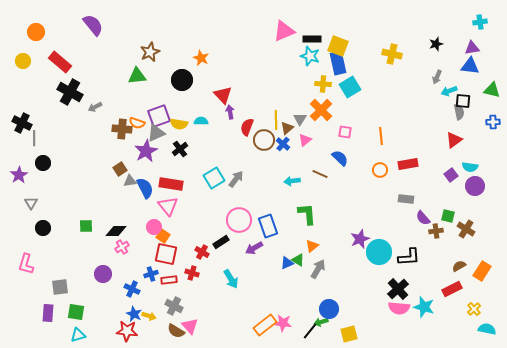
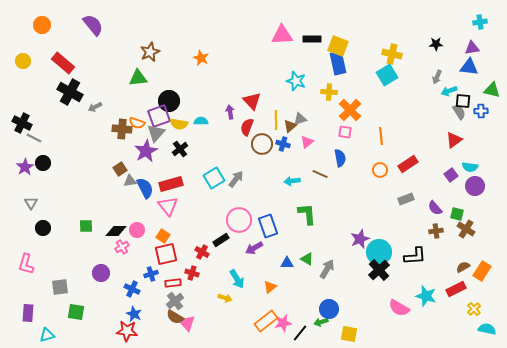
pink triangle at (284, 31): moved 2 px left, 4 px down; rotated 20 degrees clockwise
orange circle at (36, 32): moved 6 px right, 7 px up
black star at (436, 44): rotated 16 degrees clockwise
cyan star at (310, 56): moved 14 px left, 25 px down
red rectangle at (60, 62): moved 3 px right, 1 px down
blue triangle at (470, 66): moved 1 px left, 1 px down
green triangle at (137, 76): moved 1 px right, 2 px down
black circle at (182, 80): moved 13 px left, 21 px down
yellow cross at (323, 84): moved 6 px right, 8 px down
cyan square at (350, 87): moved 37 px right, 12 px up
red triangle at (223, 95): moved 29 px right, 6 px down
orange cross at (321, 110): moved 29 px right
gray semicircle at (459, 112): rotated 21 degrees counterclockwise
gray triangle at (300, 119): rotated 40 degrees clockwise
blue cross at (493, 122): moved 12 px left, 11 px up
brown triangle at (287, 128): moved 3 px right, 2 px up
gray triangle at (156, 133): rotated 24 degrees counterclockwise
gray line at (34, 138): rotated 63 degrees counterclockwise
brown circle at (264, 140): moved 2 px left, 4 px down
pink triangle at (305, 140): moved 2 px right, 2 px down
blue cross at (283, 144): rotated 24 degrees counterclockwise
blue semicircle at (340, 158): rotated 36 degrees clockwise
red rectangle at (408, 164): rotated 24 degrees counterclockwise
purple star at (19, 175): moved 6 px right, 8 px up
red rectangle at (171, 184): rotated 25 degrees counterclockwise
gray rectangle at (406, 199): rotated 28 degrees counterclockwise
green square at (448, 216): moved 9 px right, 2 px up
purple semicircle at (423, 218): moved 12 px right, 10 px up
pink circle at (154, 227): moved 17 px left, 3 px down
black rectangle at (221, 242): moved 2 px up
orange triangle at (312, 246): moved 42 px left, 41 px down
red square at (166, 254): rotated 25 degrees counterclockwise
black L-shape at (409, 257): moved 6 px right, 1 px up
green triangle at (298, 260): moved 9 px right, 1 px up
blue triangle at (287, 263): rotated 24 degrees clockwise
brown semicircle at (459, 266): moved 4 px right, 1 px down
gray arrow at (318, 269): moved 9 px right
purple circle at (103, 274): moved 2 px left, 1 px up
cyan arrow at (231, 279): moved 6 px right
red rectangle at (169, 280): moved 4 px right, 3 px down
black cross at (398, 289): moved 19 px left, 19 px up
red rectangle at (452, 289): moved 4 px right
gray cross at (174, 306): moved 1 px right, 5 px up; rotated 24 degrees clockwise
cyan star at (424, 307): moved 2 px right, 11 px up
pink semicircle at (399, 308): rotated 25 degrees clockwise
purple rectangle at (48, 313): moved 20 px left
yellow arrow at (149, 316): moved 76 px right, 18 px up
pink star at (283, 323): rotated 18 degrees counterclockwise
orange rectangle at (265, 325): moved 1 px right, 4 px up
pink triangle at (190, 326): moved 3 px left, 3 px up
brown semicircle at (176, 331): moved 1 px left, 14 px up
black line at (310, 331): moved 10 px left, 2 px down
yellow square at (349, 334): rotated 24 degrees clockwise
cyan triangle at (78, 335): moved 31 px left
